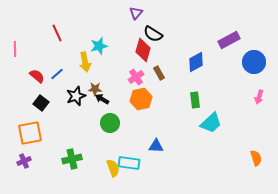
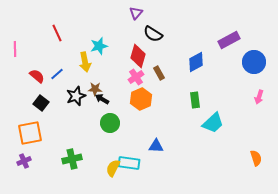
red diamond: moved 5 px left, 6 px down
orange hexagon: rotated 10 degrees counterclockwise
cyan trapezoid: moved 2 px right
yellow semicircle: rotated 132 degrees counterclockwise
